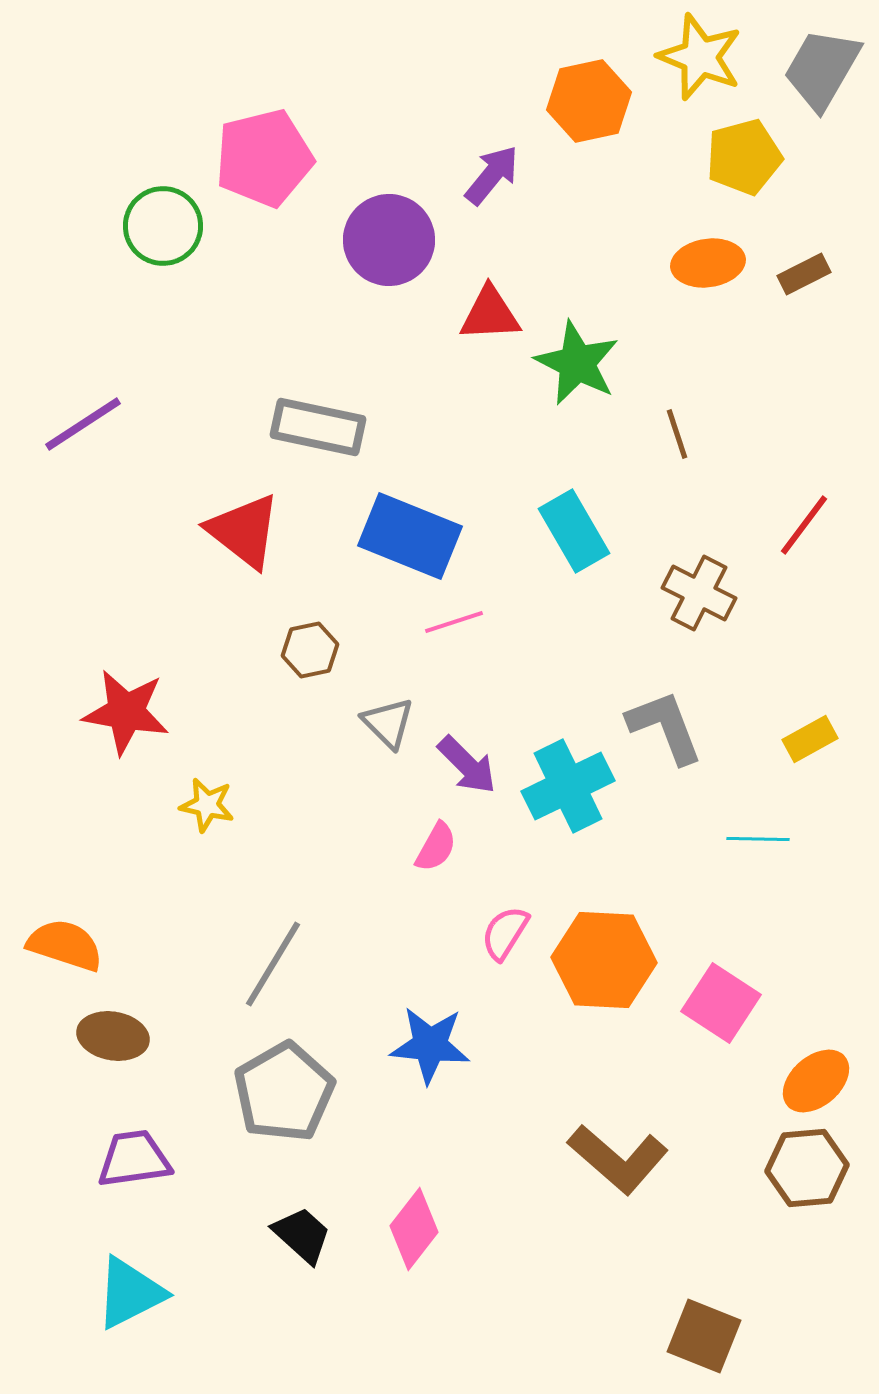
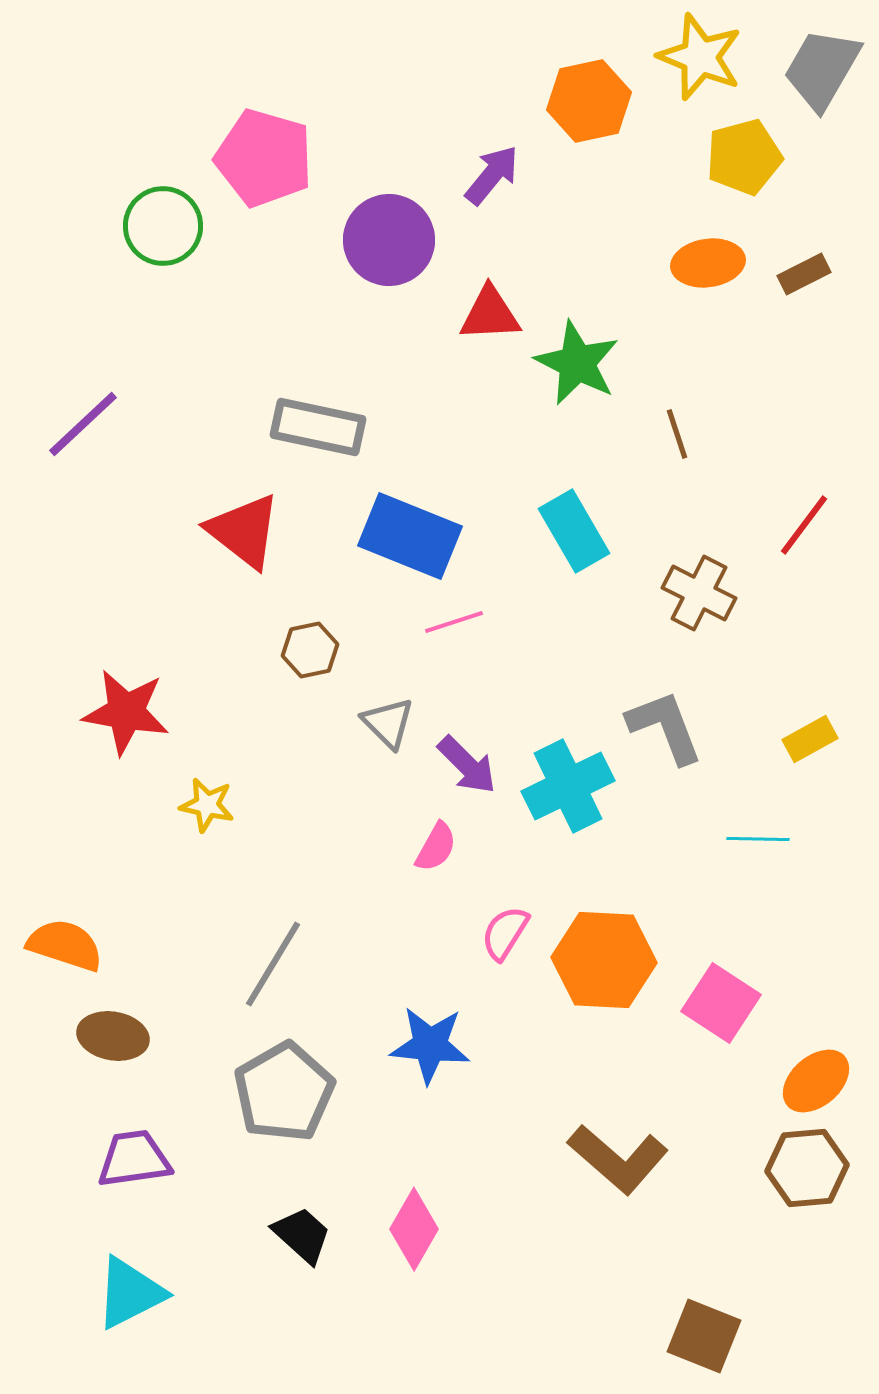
pink pentagon at (264, 158): rotated 30 degrees clockwise
purple line at (83, 424): rotated 10 degrees counterclockwise
pink diamond at (414, 1229): rotated 8 degrees counterclockwise
